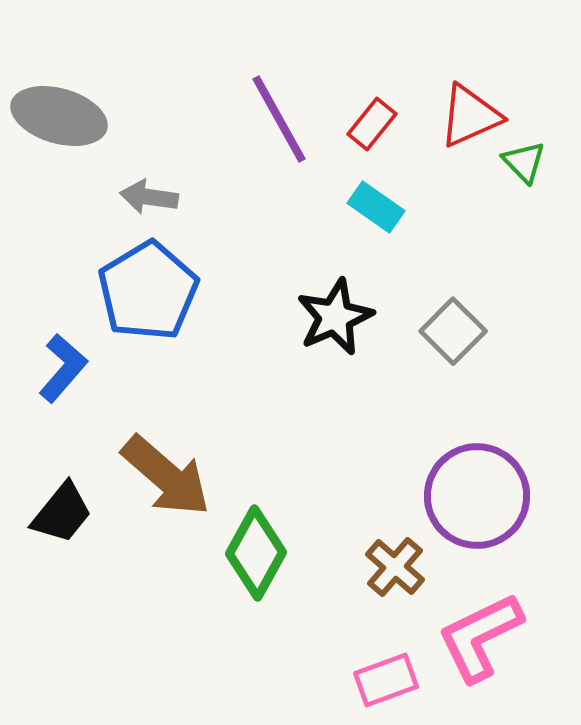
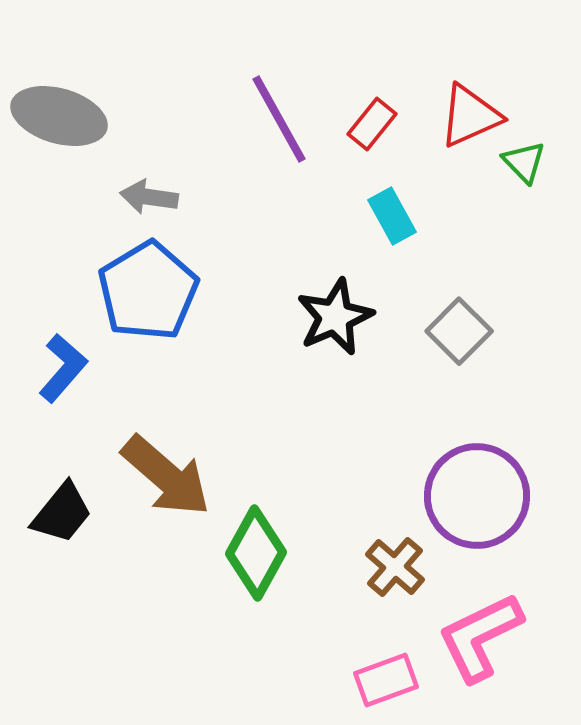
cyan rectangle: moved 16 px right, 9 px down; rotated 26 degrees clockwise
gray square: moved 6 px right
